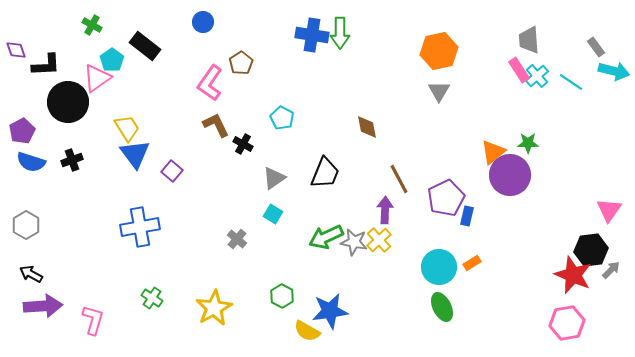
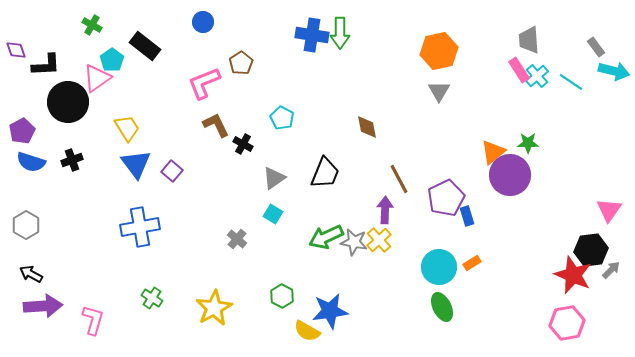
pink L-shape at (210, 83): moved 6 px left; rotated 33 degrees clockwise
blue triangle at (135, 154): moved 1 px right, 10 px down
blue rectangle at (467, 216): rotated 30 degrees counterclockwise
